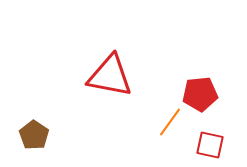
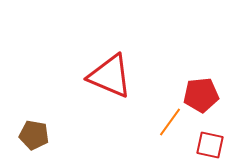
red triangle: rotated 12 degrees clockwise
red pentagon: moved 1 px right, 1 px down
brown pentagon: rotated 24 degrees counterclockwise
